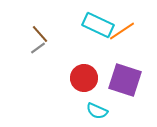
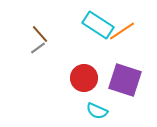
cyan rectangle: rotated 8 degrees clockwise
